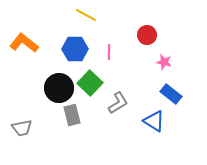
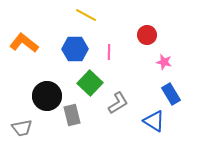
black circle: moved 12 px left, 8 px down
blue rectangle: rotated 20 degrees clockwise
